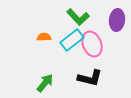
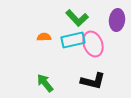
green L-shape: moved 1 px left, 1 px down
cyan rectangle: moved 1 px right; rotated 25 degrees clockwise
pink ellipse: moved 1 px right
black L-shape: moved 3 px right, 3 px down
green arrow: rotated 78 degrees counterclockwise
